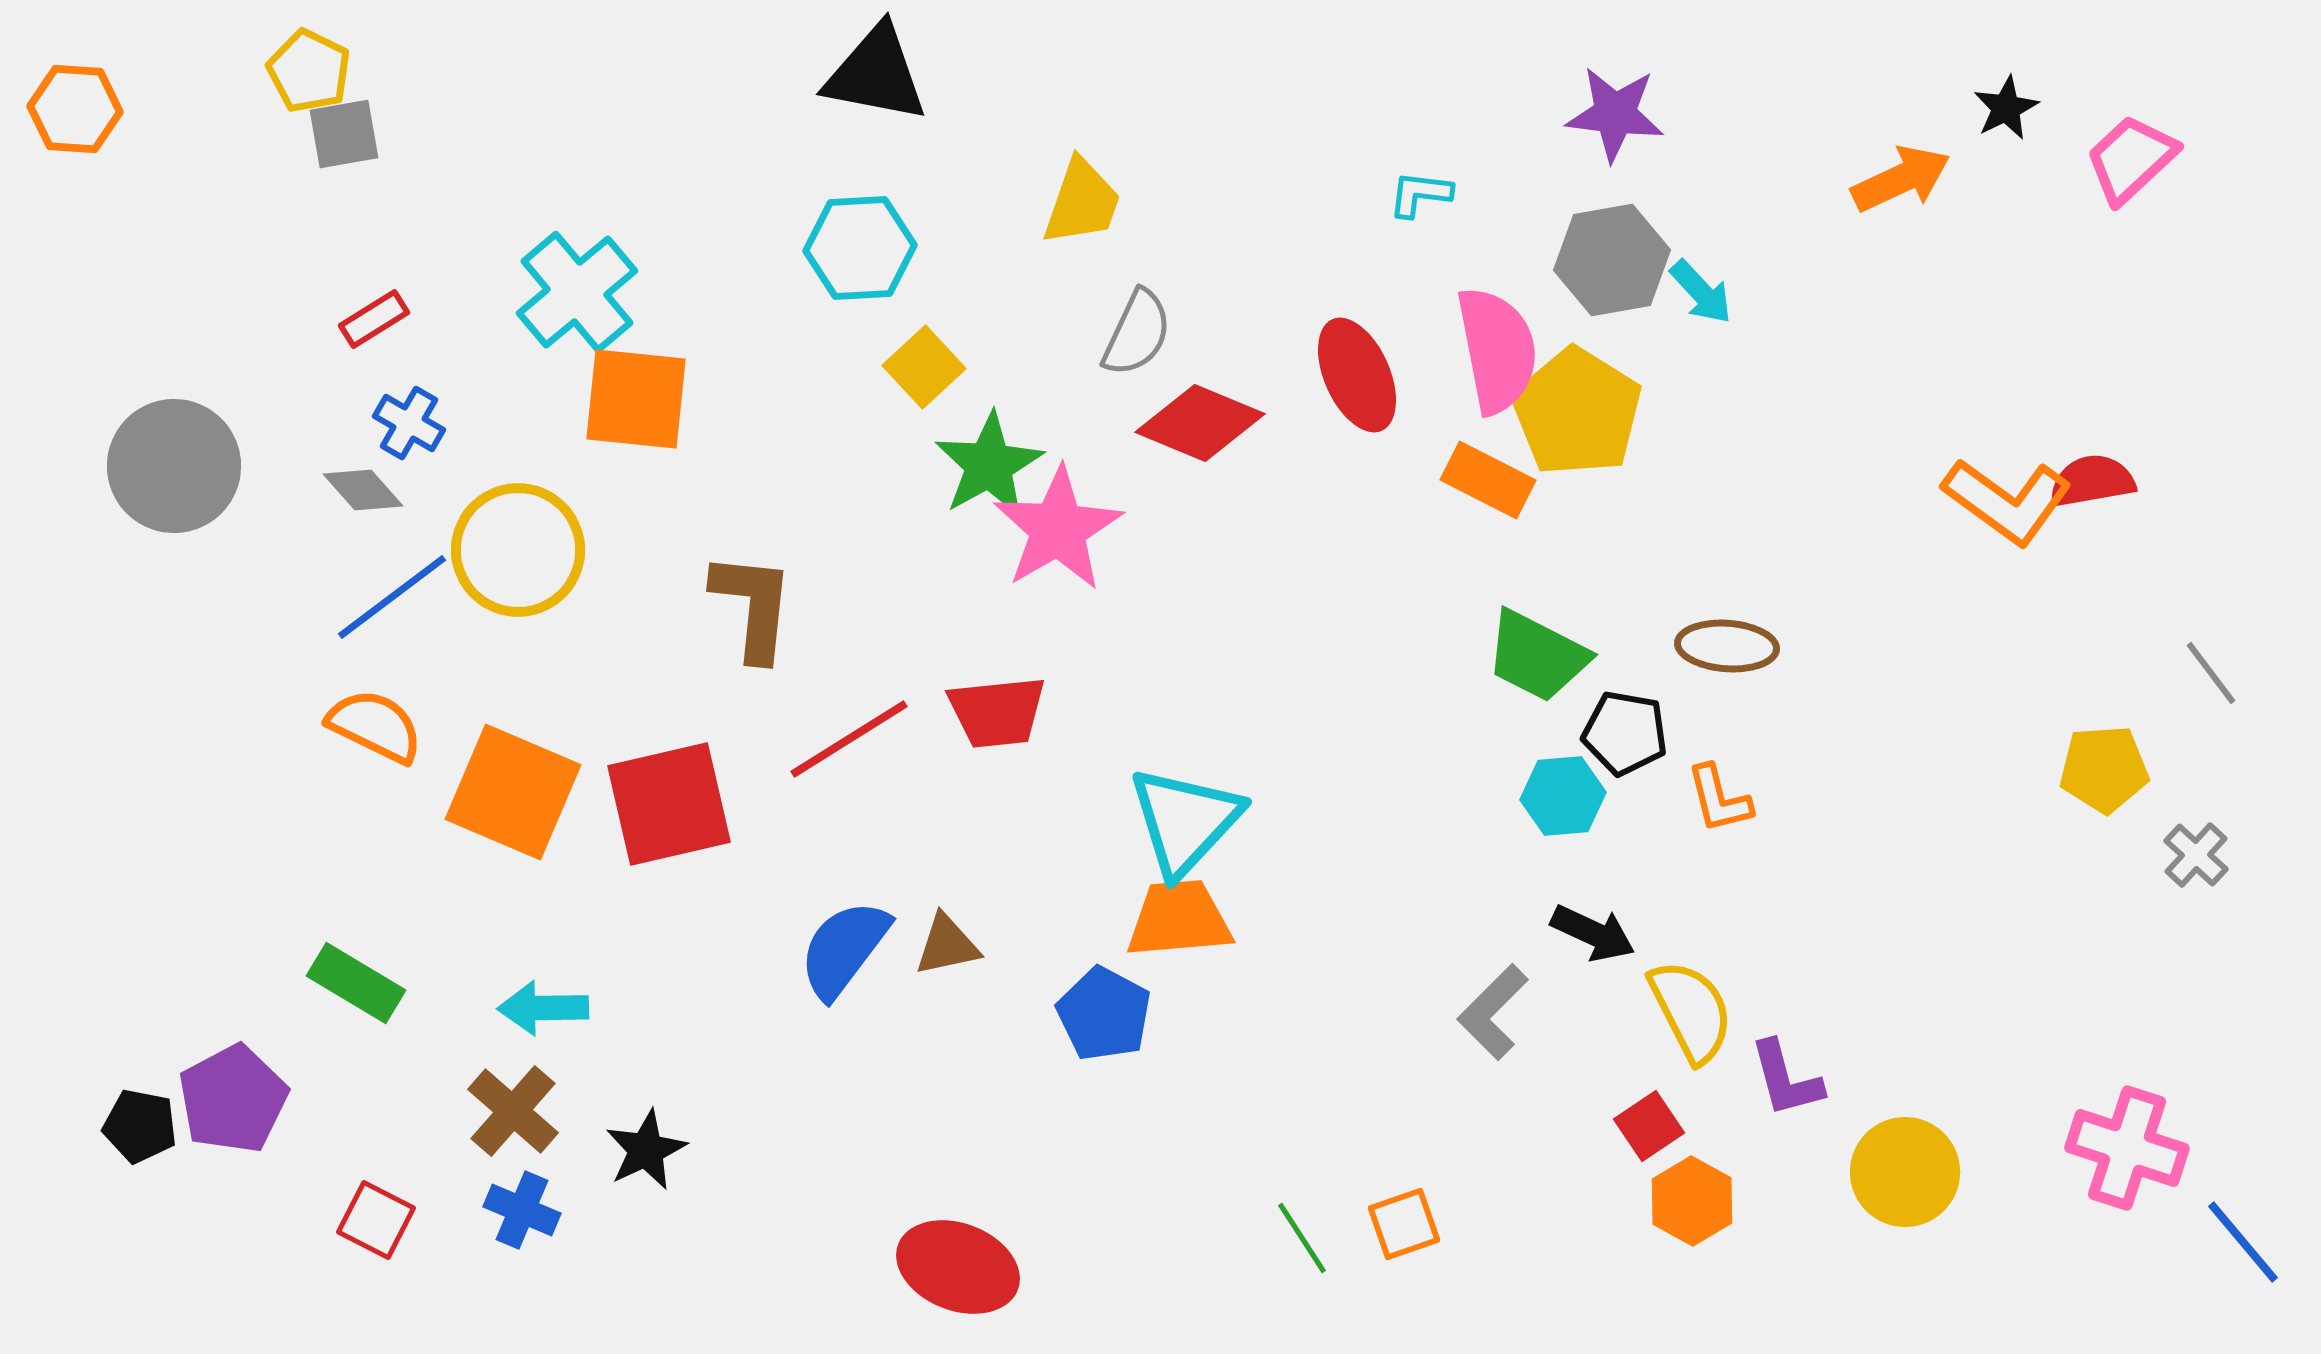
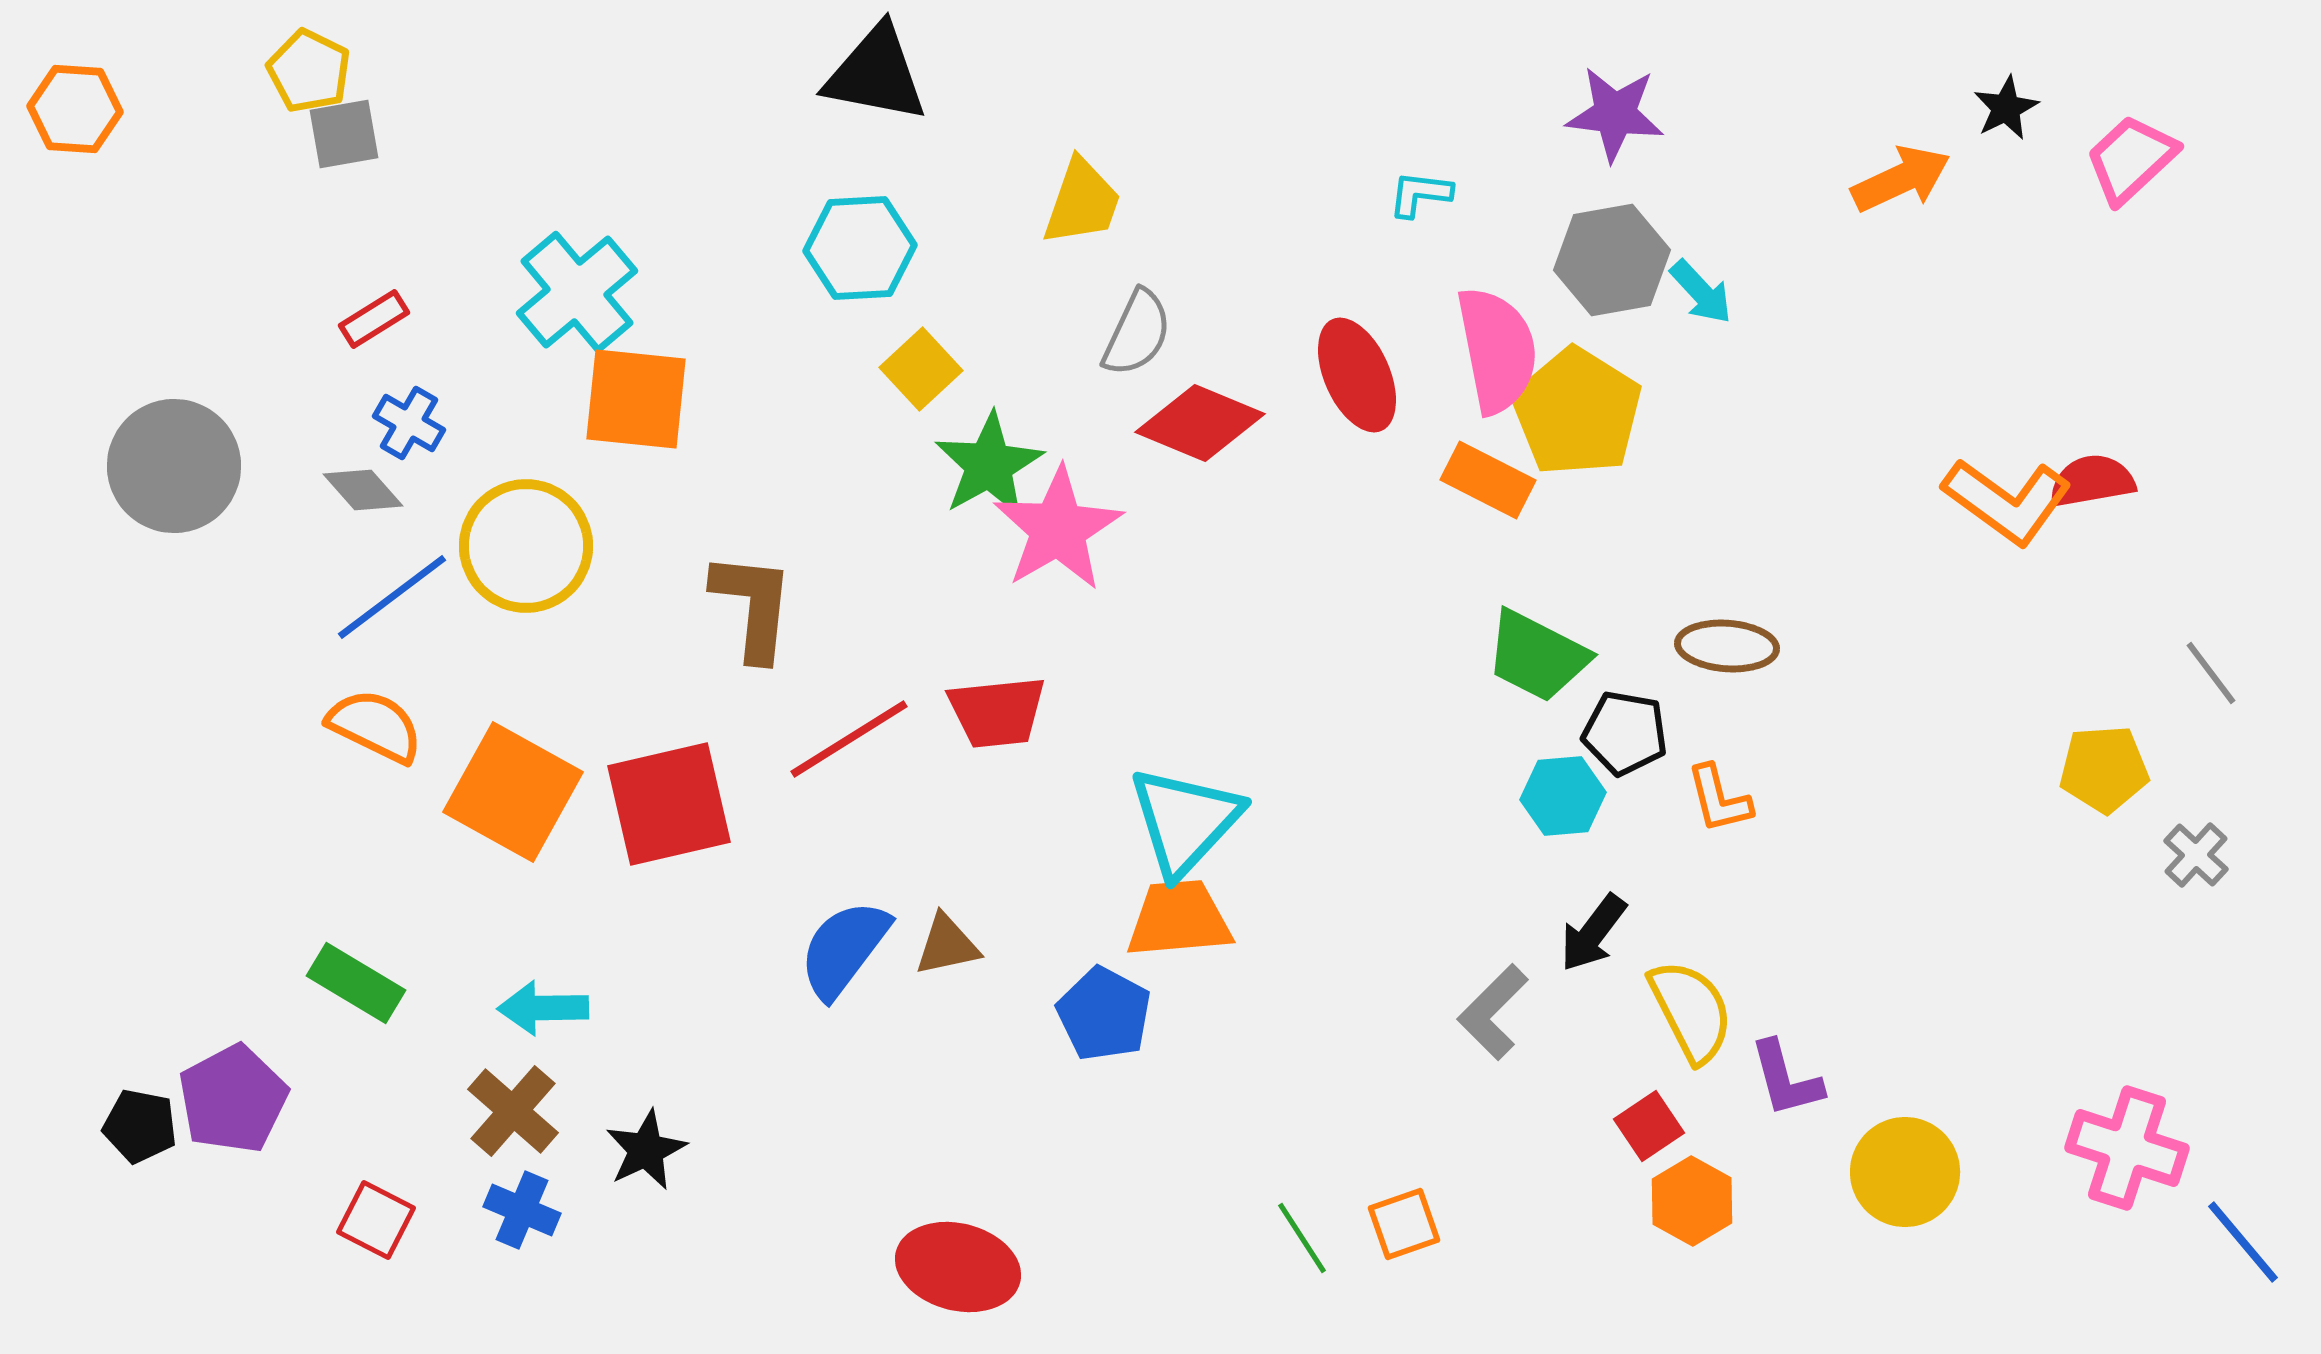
yellow square at (924, 367): moved 3 px left, 2 px down
yellow circle at (518, 550): moved 8 px right, 4 px up
orange square at (513, 792): rotated 6 degrees clockwise
black arrow at (1593, 933): rotated 102 degrees clockwise
red ellipse at (958, 1267): rotated 7 degrees counterclockwise
